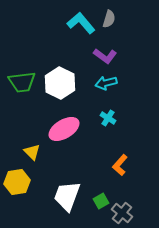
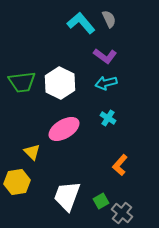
gray semicircle: rotated 42 degrees counterclockwise
